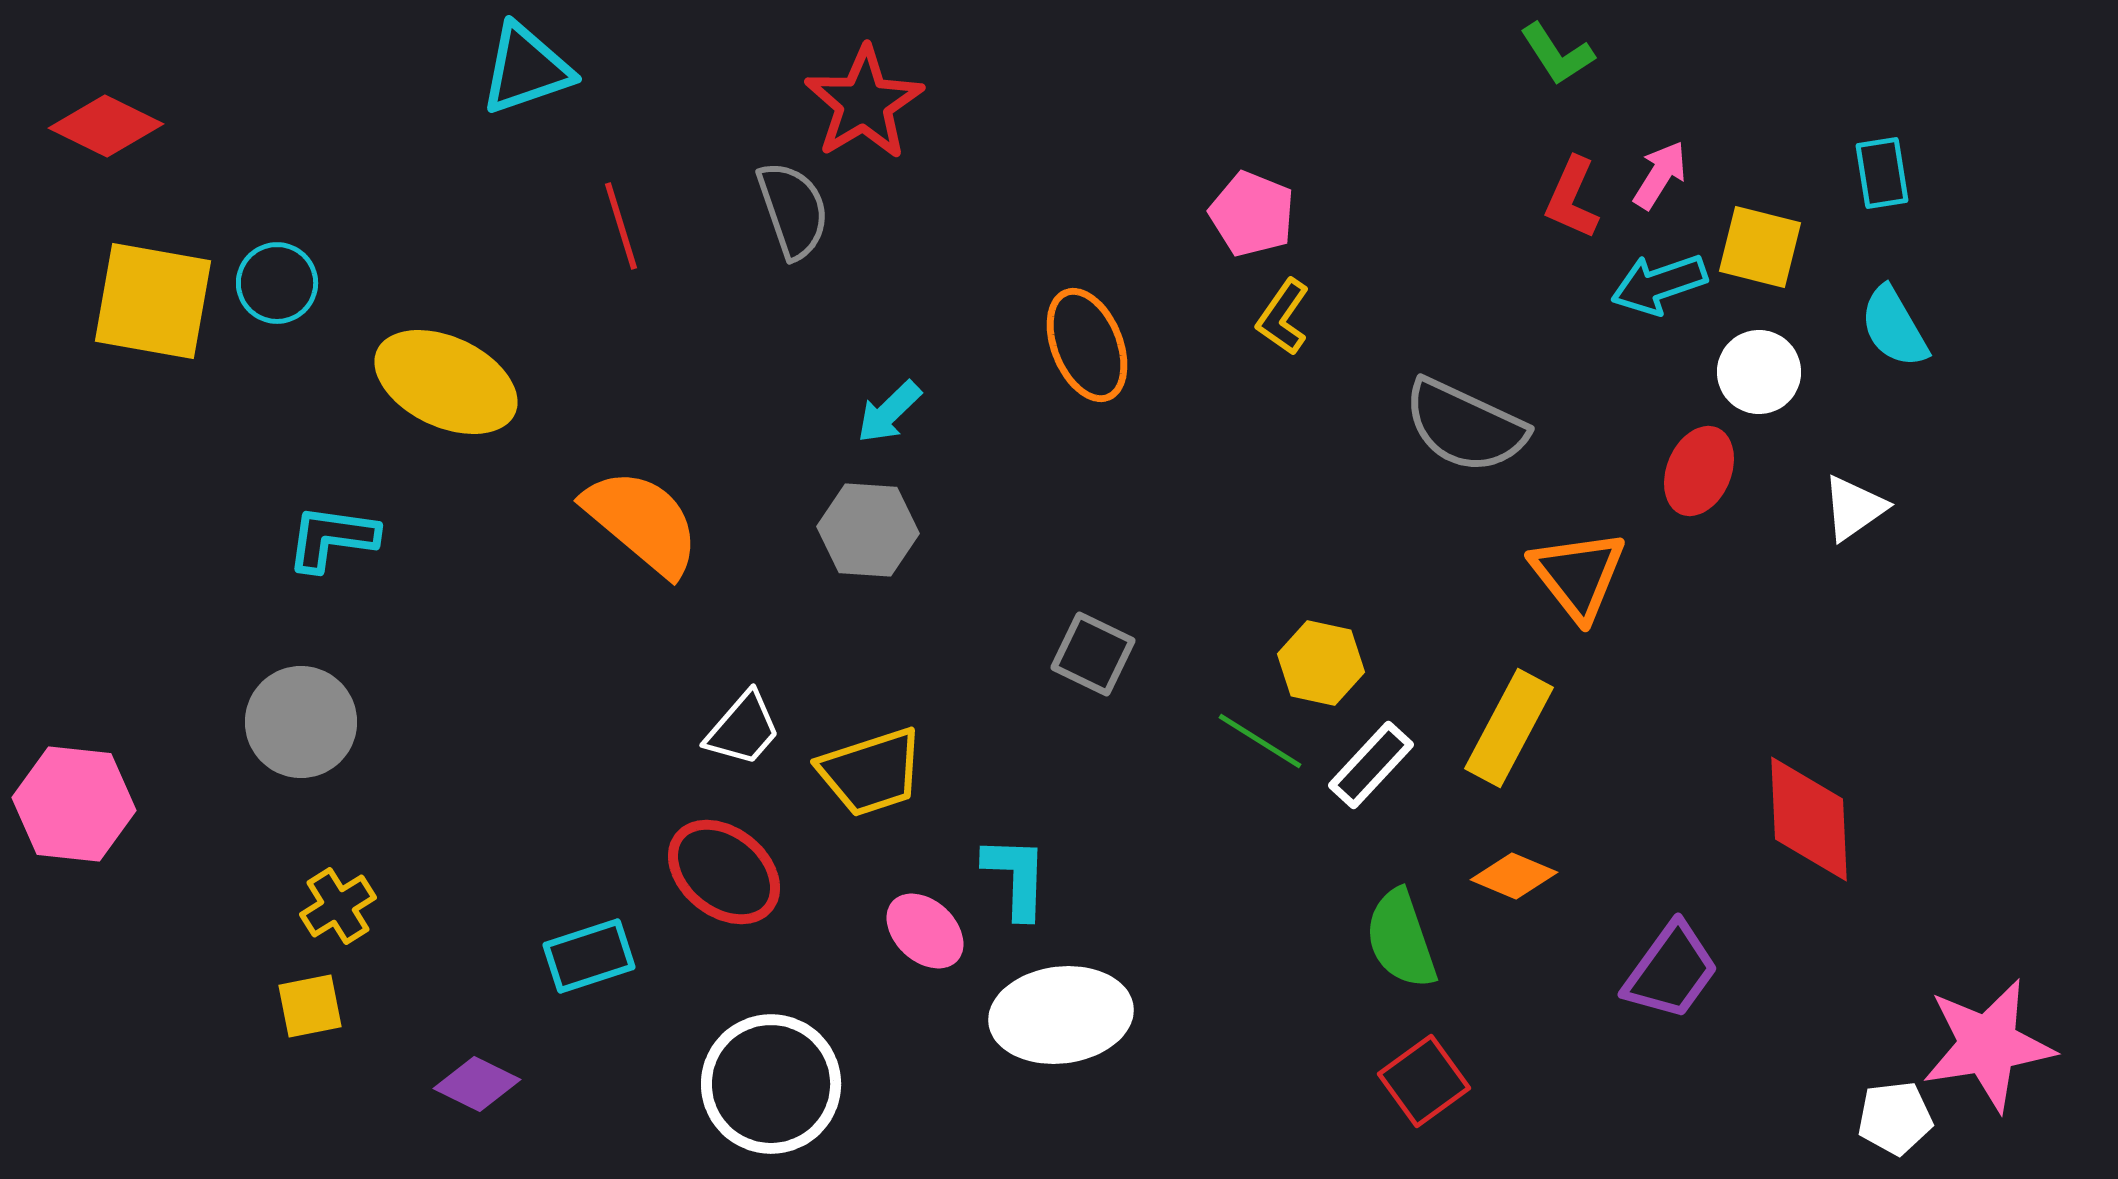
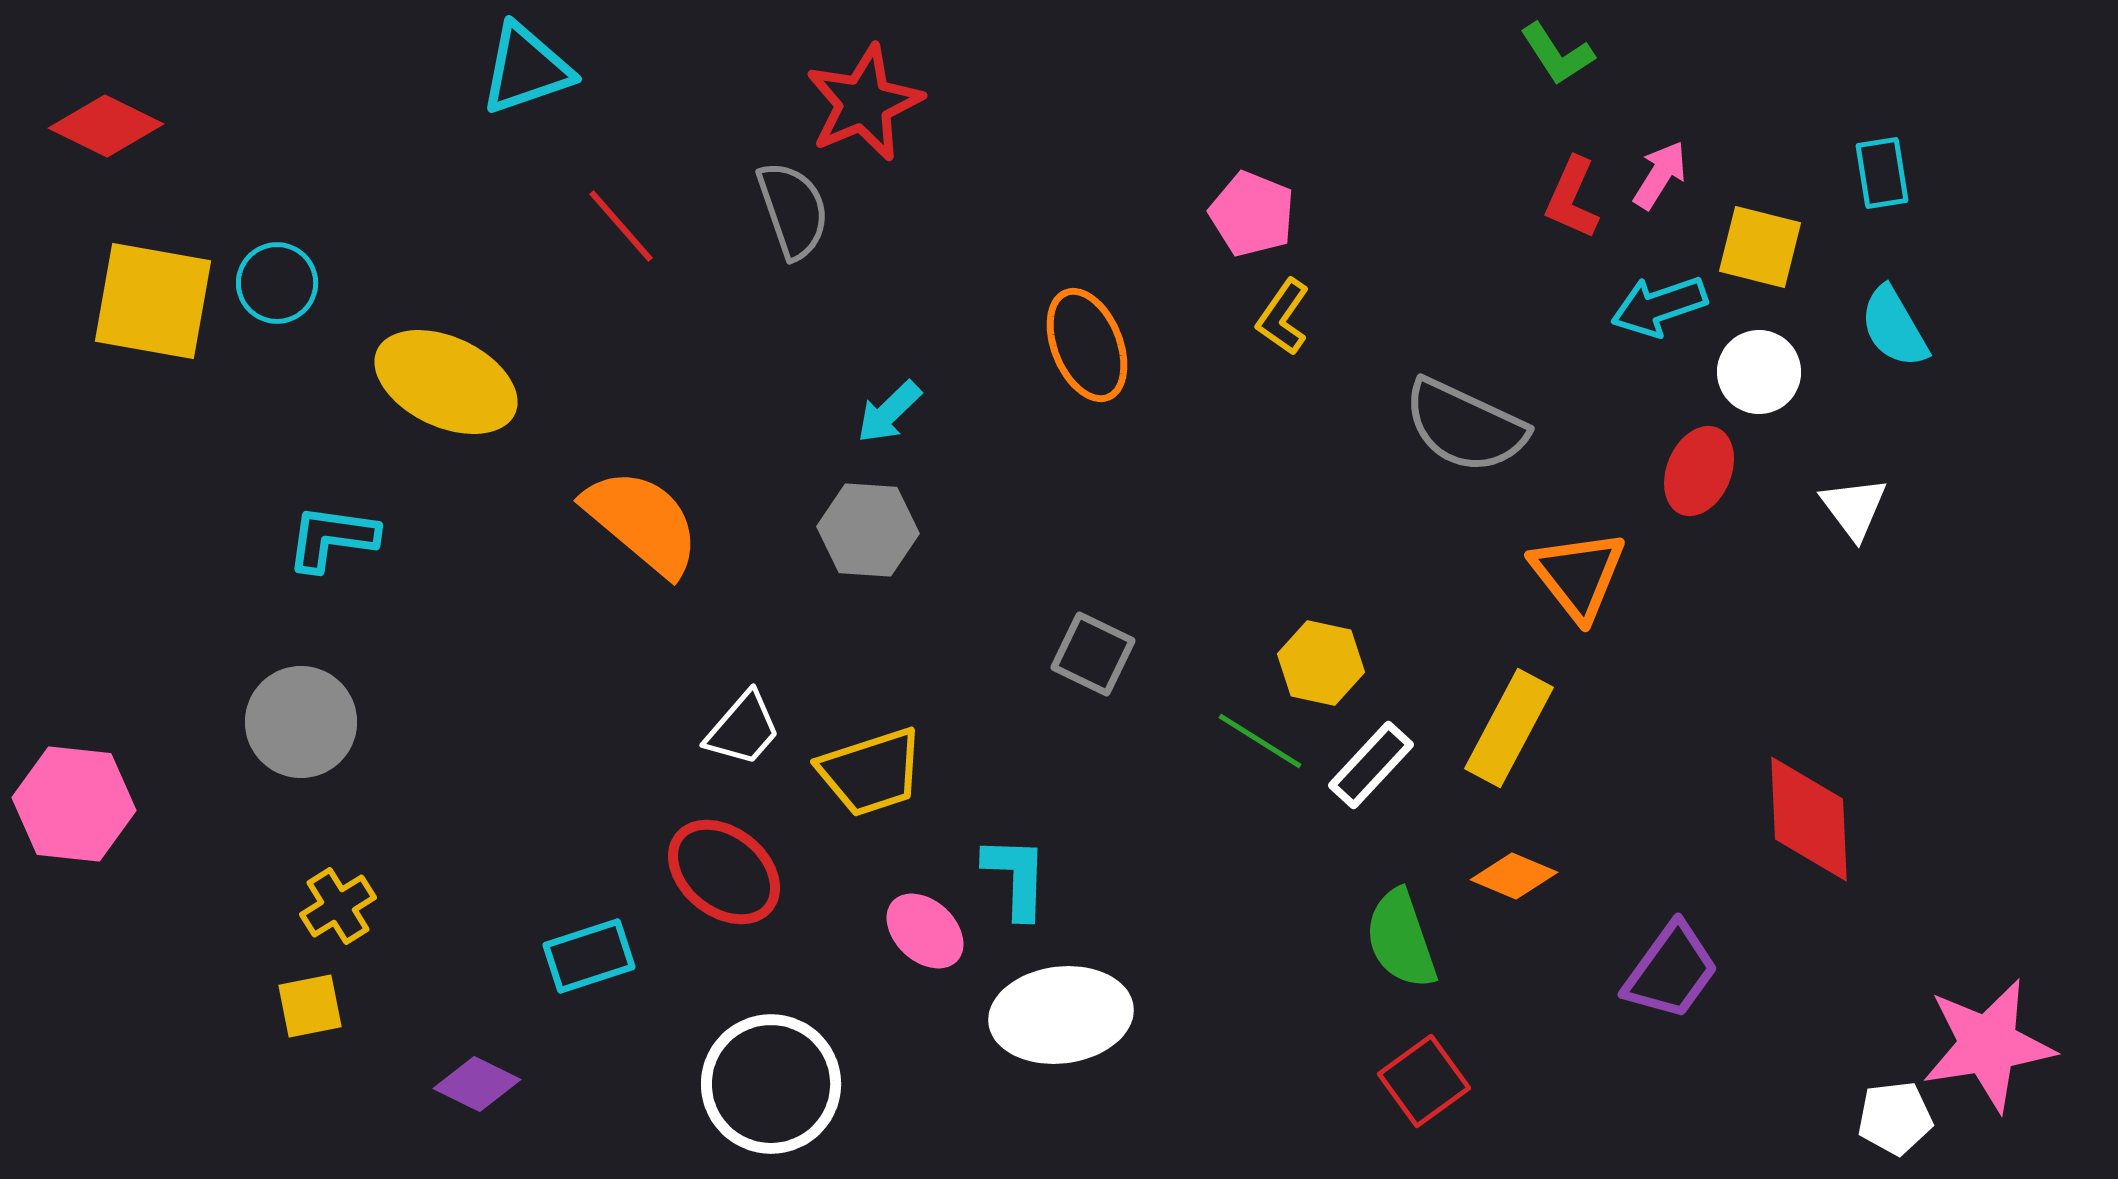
red star at (864, 103): rotated 8 degrees clockwise
red line at (621, 226): rotated 24 degrees counterclockwise
cyan arrow at (1659, 284): moved 22 px down
white triangle at (1854, 508): rotated 32 degrees counterclockwise
